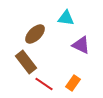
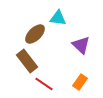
cyan triangle: moved 8 px left
purple triangle: rotated 18 degrees clockwise
brown rectangle: moved 1 px right, 1 px up
orange rectangle: moved 7 px right, 1 px up
